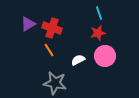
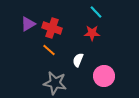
cyan line: moved 3 px left, 1 px up; rotated 24 degrees counterclockwise
red star: moved 6 px left; rotated 14 degrees clockwise
orange line: rotated 16 degrees counterclockwise
pink circle: moved 1 px left, 20 px down
white semicircle: rotated 40 degrees counterclockwise
